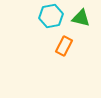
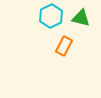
cyan hexagon: rotated 15 degrees counterclockwise
